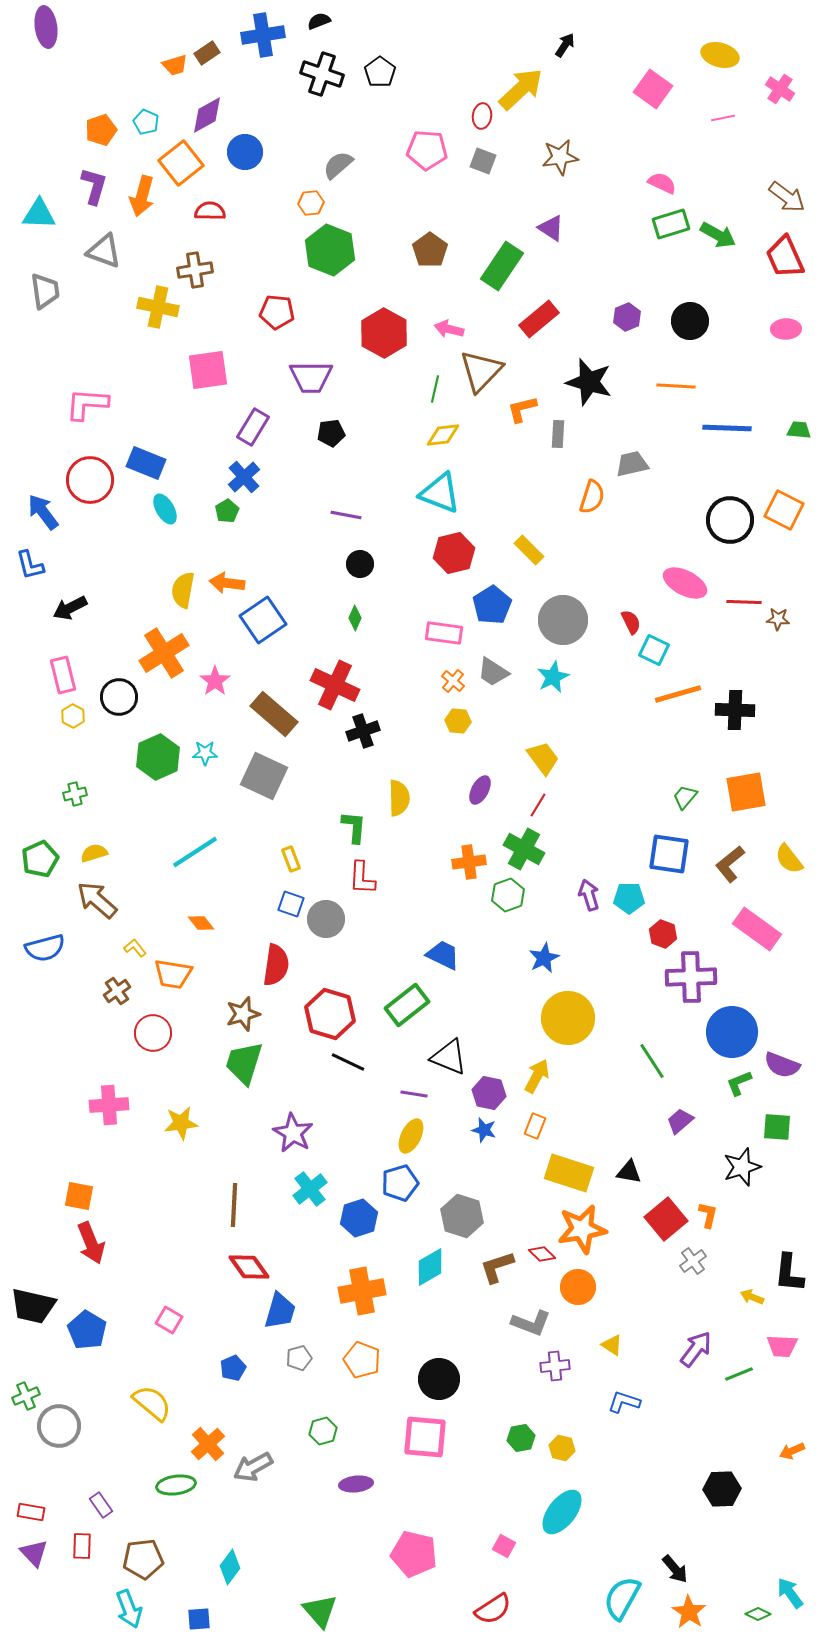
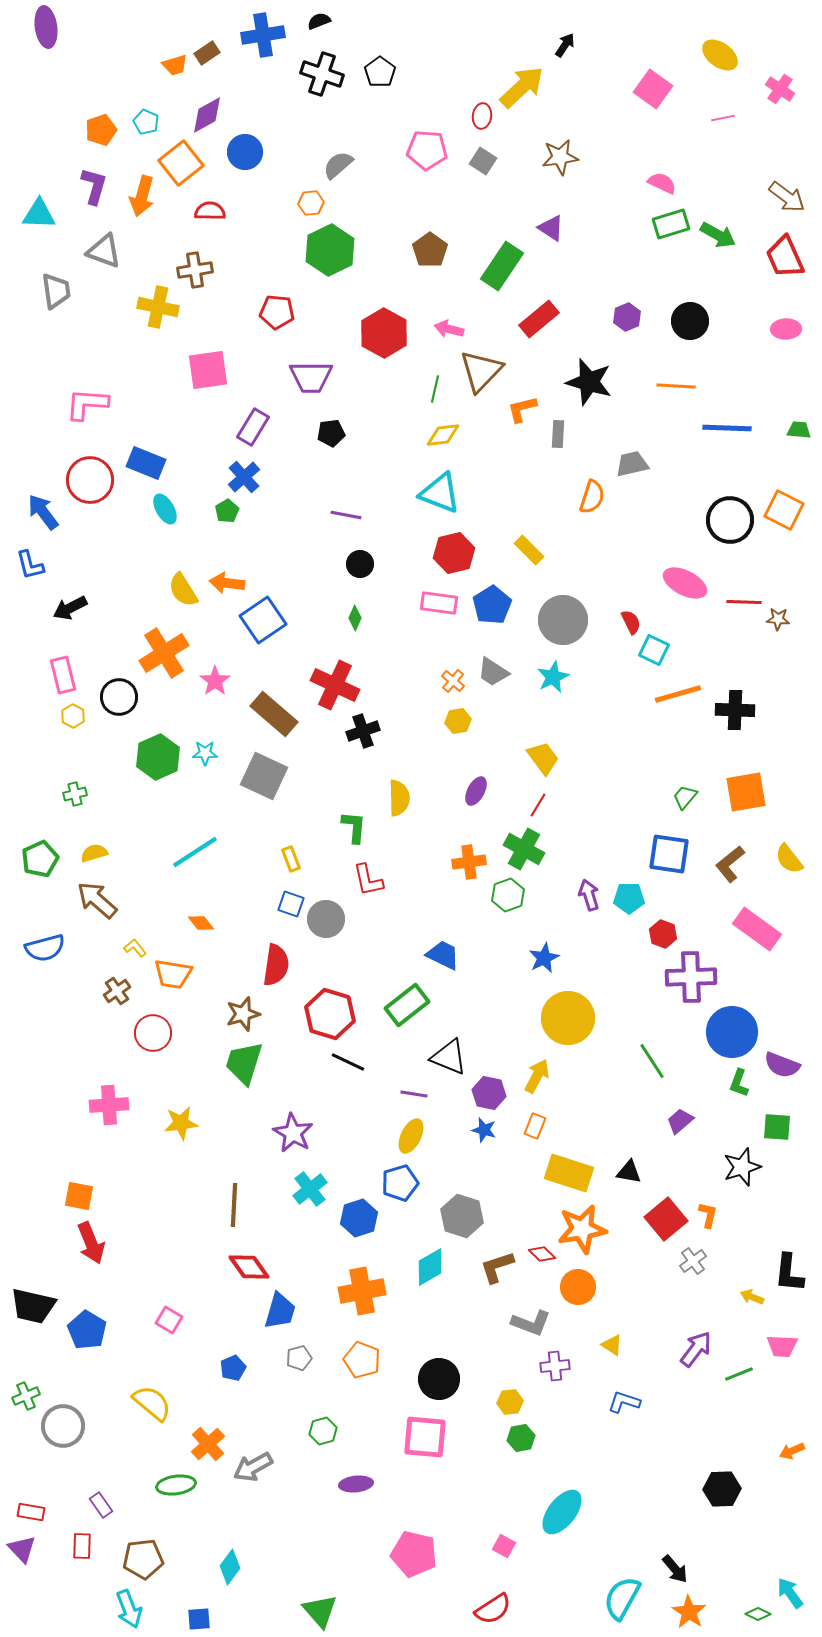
yellow ellipse at (720, 55): rotated 21 degrees clockwise
yellow arrow at (521, 89): moved 1 px right, 2 px up
gray square at (483, 161): rotated 12 degrees clockwise
green hexagon at (330, 250): rotated 12 degrees clockwise
gray trapezoid at (45, 291): moved 11 px right
yellow semicircle at (183, 590): rotated 42 degrees counterclockwise
pink rectangle at (444, 633): moved 5 px left, 30 px up
yellow hexagon at (458, 721): rotated 15 degrees counterclockwise
purple ellipse at (480, 790): moved 4 px left, 1 px down
red L-shape at (362, 878): moved 6 px right, 2 px down; rotated 15 degrees counterclockwise
green L-shape at (739, 1083): rotated 48 degrees counterclockwise
gray circle at (59, 1426): moved 4 px right
yellow hexagon at (562, 1448): moved 52 px left, 46 px up; rotated 20 degrees counterclockwise
purple triangle at (34, 1553): moved 12 px left, 4 px up
